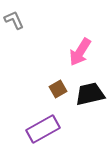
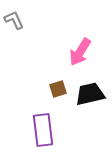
brown square: rotated 12 degrees clockwise
purple rectangle: moved 1 px down; rotated 68 degrees counterclockwise
